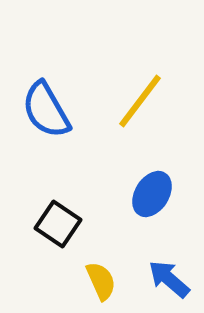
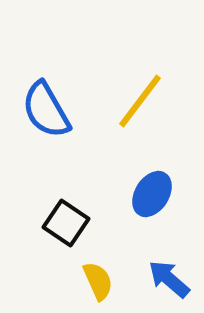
black square: moved 8 px right, 1 px up
yellow semicircle: moved 3 px left
